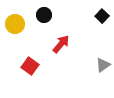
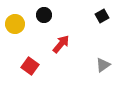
black square: rotated 16 degrees clockwise
